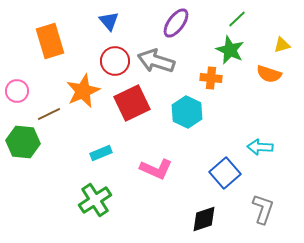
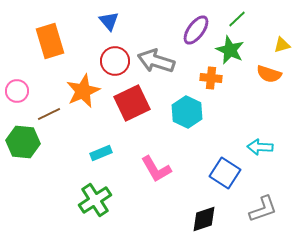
purple ellipse: moved 20 px right, 7 px down
pink L-shape: rotated 36 degrees clockwise
blue square: rotated 16 degrees counterclockwise
gray L-shape: rotated 52 degrees clockwise
